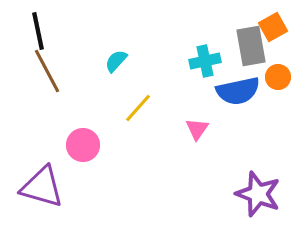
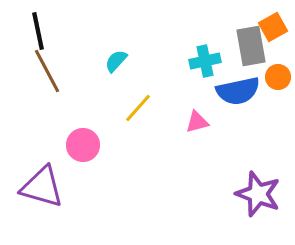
pink triangle: moved 7 px up; rotated 40 degrees clockwise
